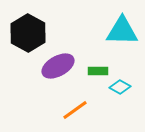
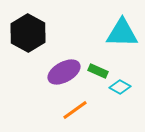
cyan triangle: moved 2 px down
purple ellipse: moved 6 px right, 6 px down
green rectangle: rotated 24 degrees clockwise
